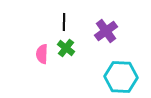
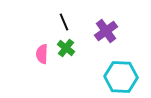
black line: rotated 24 degrees counterclockwise
